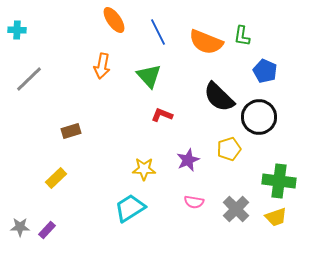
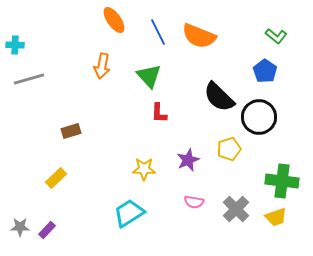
cyan cross: moved 2 px left, 15 px down
green L-shape: moved 34 px right; rotated 60 degrees counterclockwise
orange semicircle: moved 7 px left, 6 px up
blue pentagon: rotated 10 degrees clockwise
gray line: rotated 28 degrees clockwise
red L-shape: moved 3 px left, 2 px up; rotated 110 degrees counterclockwise
green cross: moved 3 px right
cyan trapezoid: moved 1 px left, 5 px down
